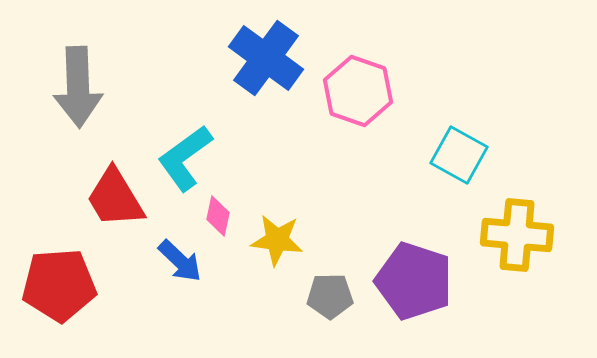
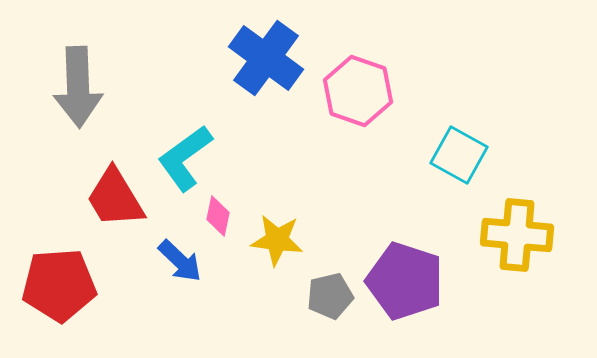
purple pentagon: moved 9 px left
gray pentagon: rotated 12 degrees counterclockwise
